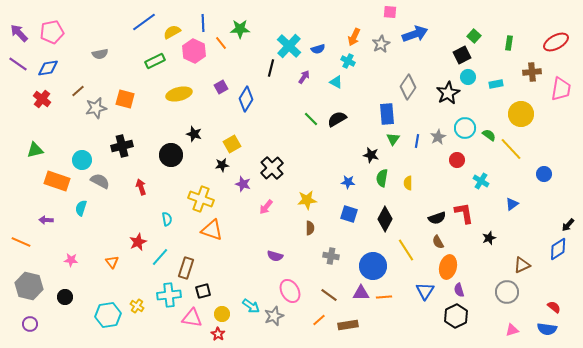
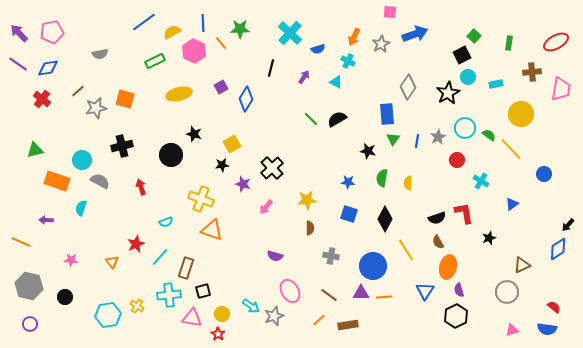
cyan cross at (289, 46): moved 1 px right, 13 px up
black star at (371, 155): moved 3 px left, 4 px up
cyan semicircle at (167, 219): moved 1 px left, 3 px down; rotated 80 degrees clockwise
red star at (138, 242): moved 2 px left, 2 px down
